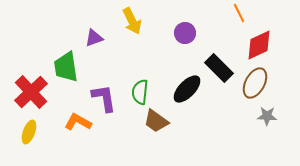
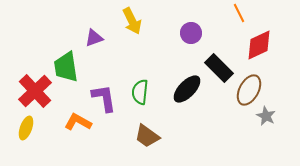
purple circle: moved 6 px right
brown ellipse: moved 6 px left, 7 px down
red cross: moved 4 px right, 1 px up
gray star: moved 1 px left; rotated 24 degrees clockwise
brown trapezoid: moved 9 px left, 15 px down
yellow ellipse: moved 3 px left, 4 px up
